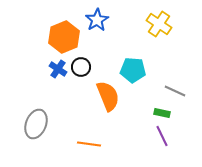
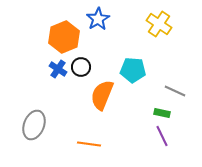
blue star: moved 1 px right, 1 px up
orange semicircle: moved 6 px left, 1 px up; rotated 136 degrees counterclockwise
gray ellipse: moved 2 px left, 1 px down
